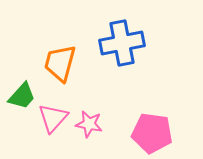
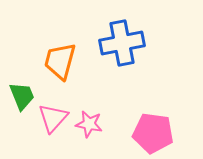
orange trapezoid: moved 2 px up
green trapezoid: rotated 64 degrees counterclockwise
pink pentagon: moved 1 px right
